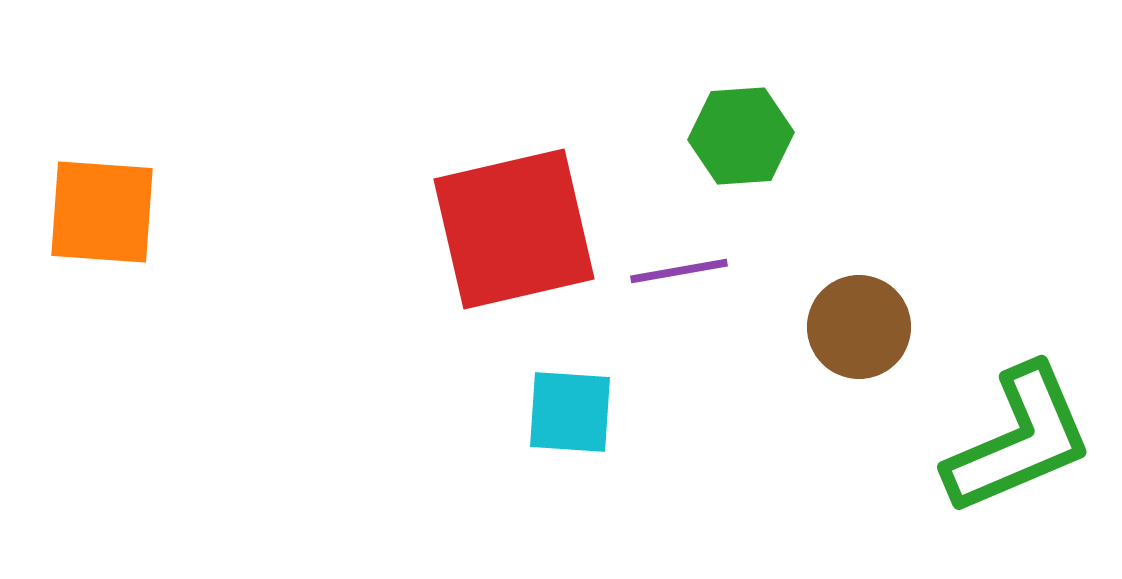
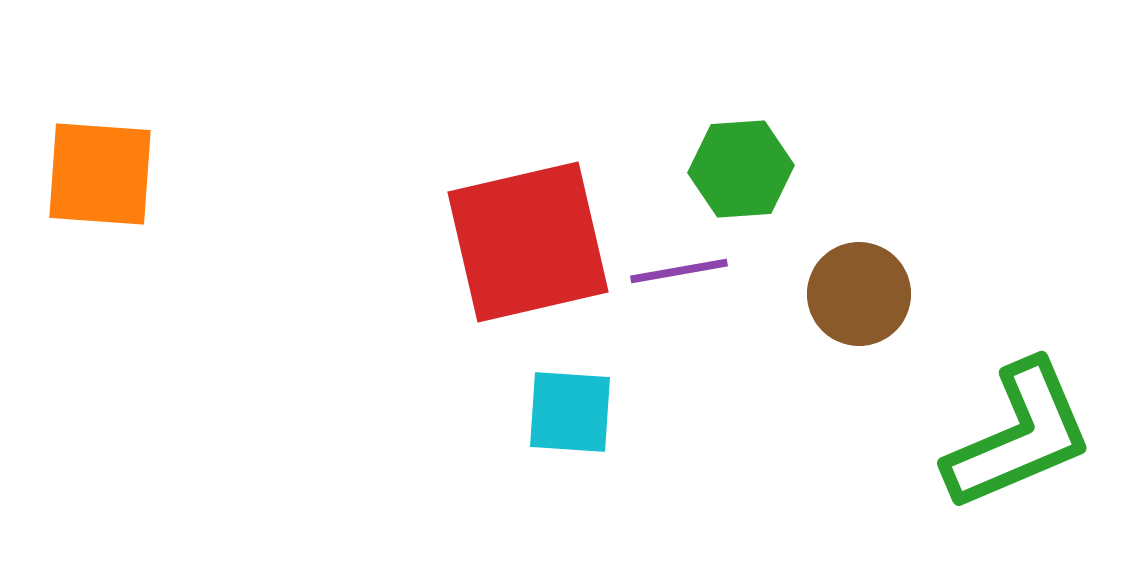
green hexagon: moved 33 px down
orange square: moved 2 px left, 38 px up
red square: moved 14 px right, 13 px down
brown circle: moved 33 px up
green L-shape: moved 4 px up
